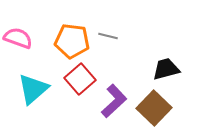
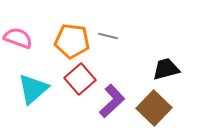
purple L-shape: moved 2 px left
